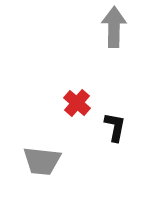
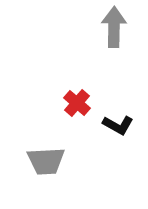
black L-shape: moved 3 px right, 2 px up; rotated 108 degrees clockwise
gray trapezoid: moved 4 px right; rotated 9 degrees counterclockwise
